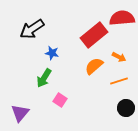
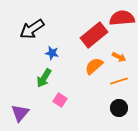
black circle: moved 7 px left
